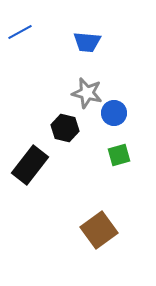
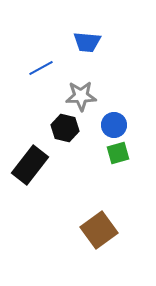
blue line: moved 21 px right, 36 px down
gray star: moved 6 px left, 3 px down; rotated 16 degrees counterclockwise
blue circle: moved 12 px down
green square: moved 1 px left, 2 px up
